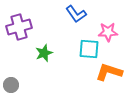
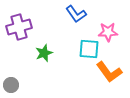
orange L-shape: rotated 144 degrees counterclockwise
